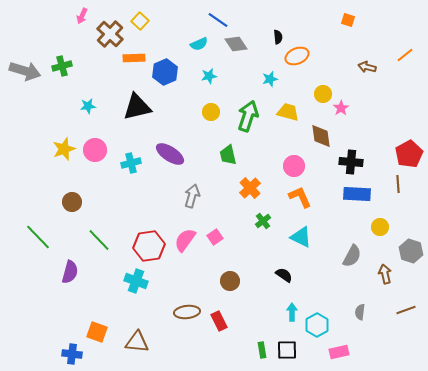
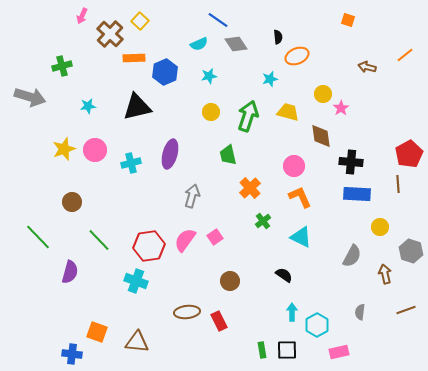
gray arrow at (25, 71): moved 5 px right, 26 px down
purple ellipse at (170, 154): rotated 72 degrees clockwise
